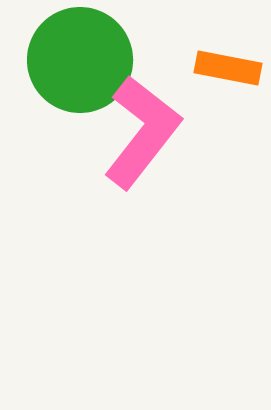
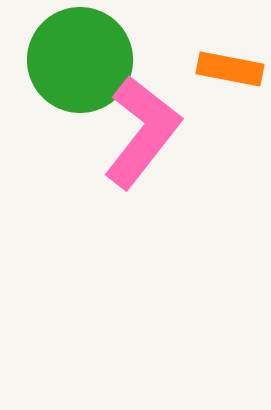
orange rectangle: moved 2 px right, 1 px down
